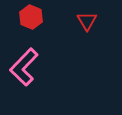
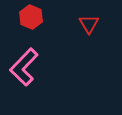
red triangle: moved 2 px right, 3 px down
